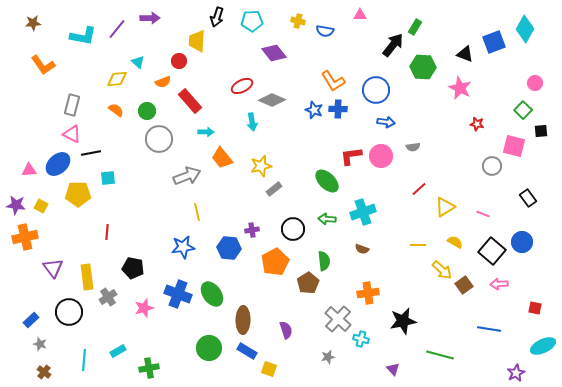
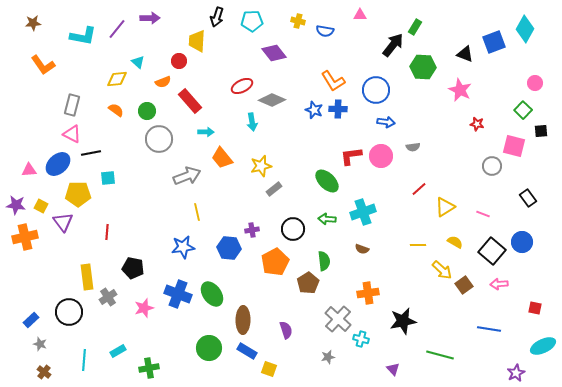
pink star at (460, 88): moved 2 px down
purple triangle at (53, 268): moved 10 px right, 46 px up
